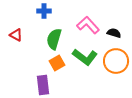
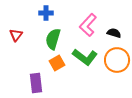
blue cross: moved 2 px right, 2 px down
pink L-shape: rotated 95 degrees counterclockwise
red triangle: rotated 40 degrees clockwise
green semicircle: moved 1 px left
orange circle: moved 1 px right, 1 px up
purple rectangle: moved 7 px left, 2 px up
